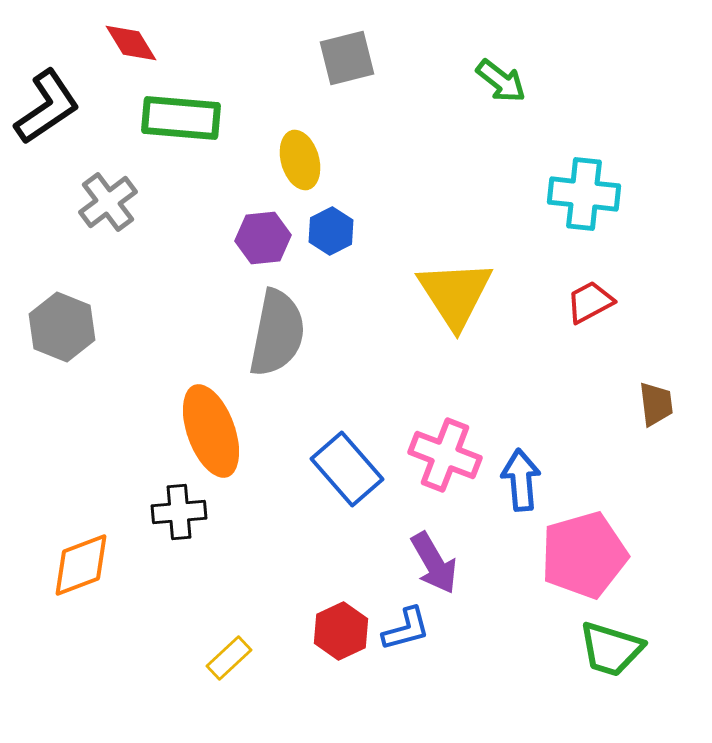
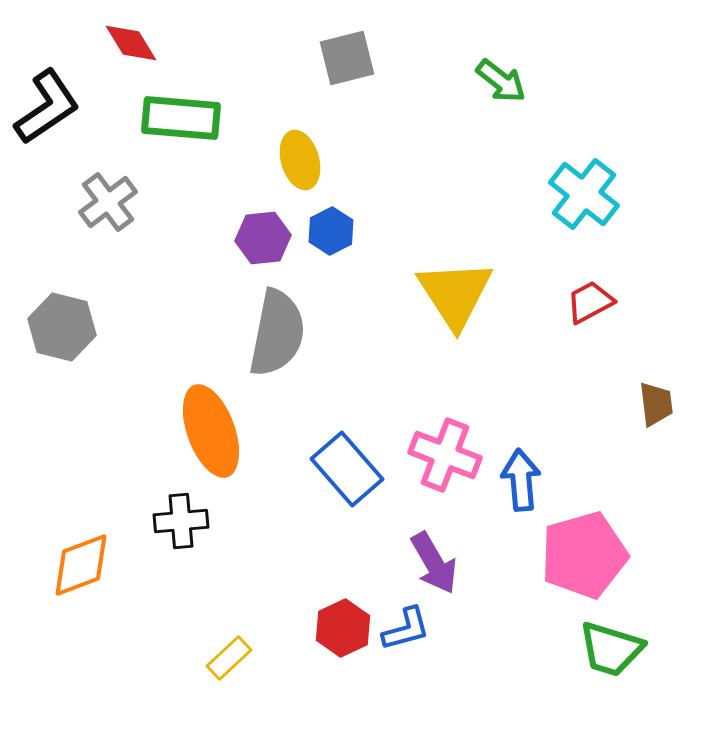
cyan cross: rotated 32 degrees clockwise
gray hexagon: rotated 8 degrees counterclockwise
black cross: moved 2 px right, 9 px down
red hexagon: moved 2 px right, 3 px up
